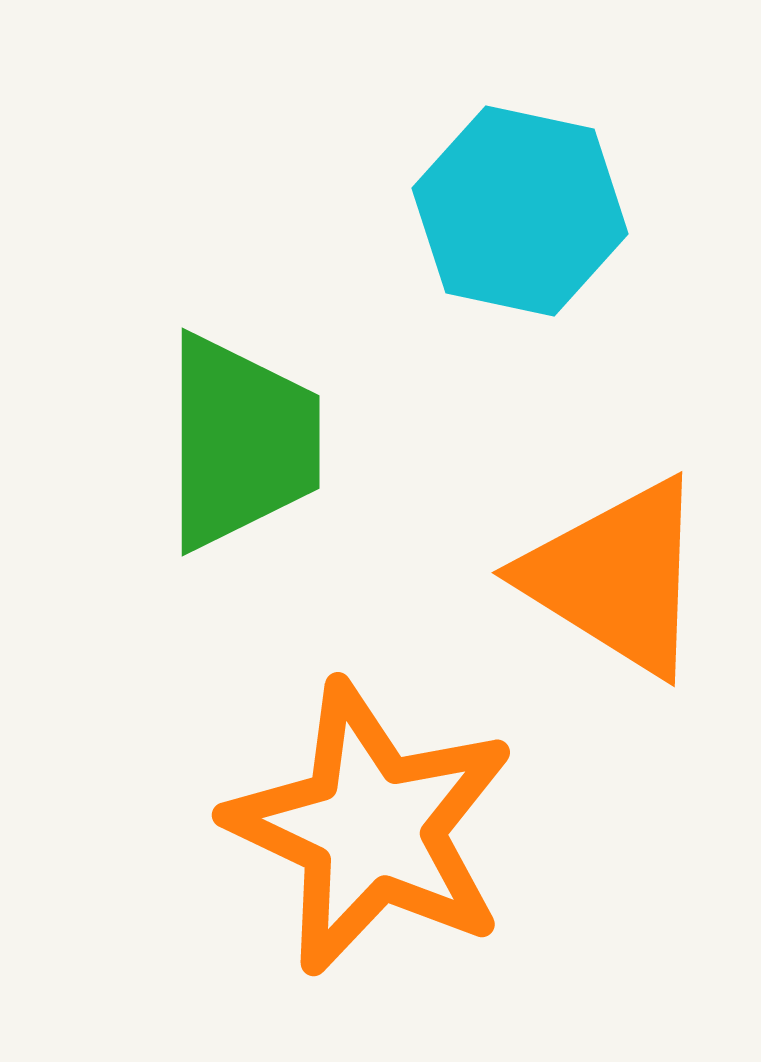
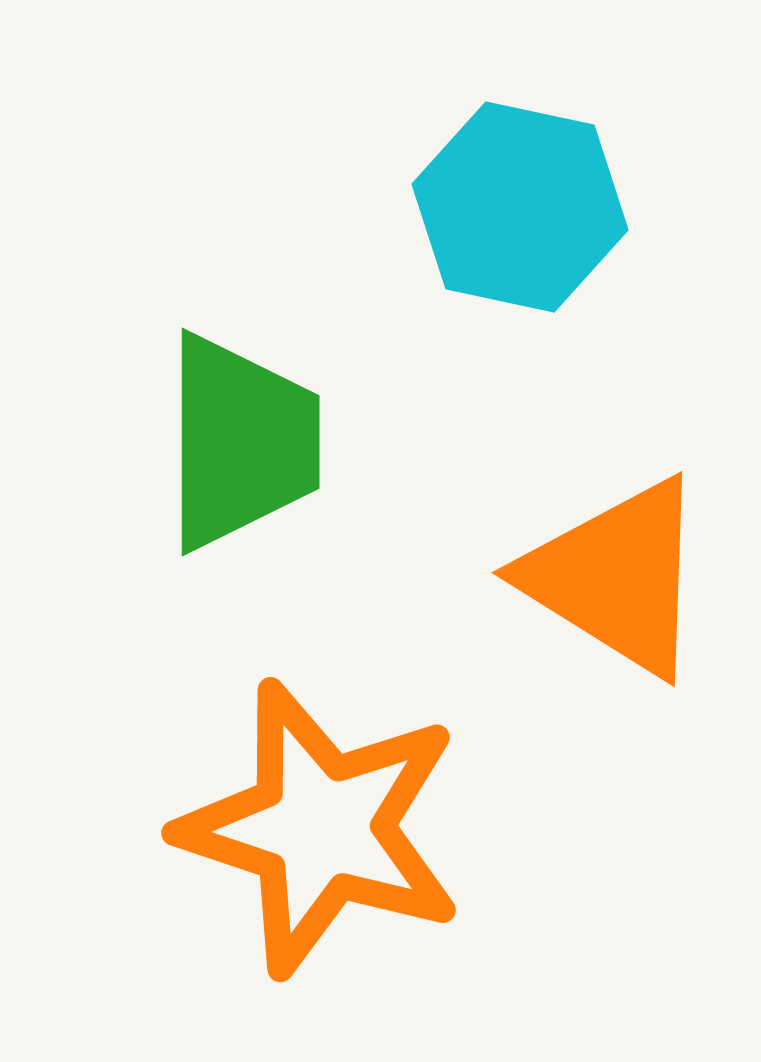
cyan hexagon: moved 4 px up
orange star: moved 50 px left; rotated 7 degrees counterclockwise
